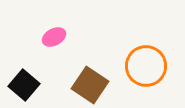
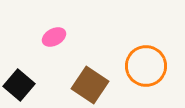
black square: moved 5 px left
